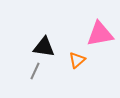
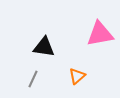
orange triangle: moved 16 px down
gray line: moved 2 px left, 8 px down
